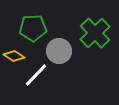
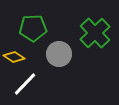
gray circle: moved 3 px down
yellow diamond: moved 1 px down
white line: moved 11 px left, 9 px down
